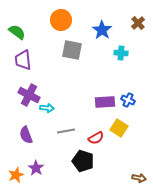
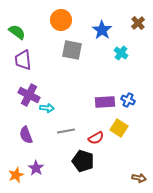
cyan cross: rotated 32 degrees clockwise
